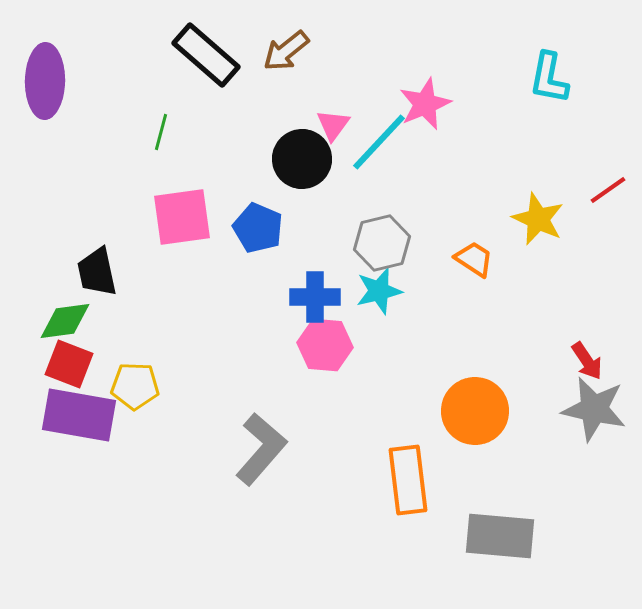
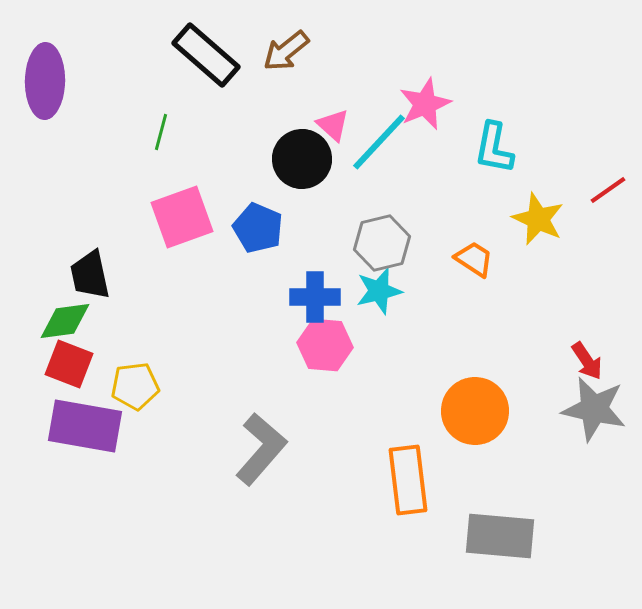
cyan L-shape: moved 55 px left, 70 px down
pink triangle: rotated 24 degrees counterclockwise
pink square: rotated 12 degrees counterclockwise
black trapezoid: moved 7 px left, 3 px down
yellow pentagon: rotated 9 degrees counterclockwise
purple rectangle: moved 6 px right, 11 px down
